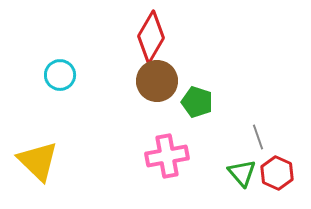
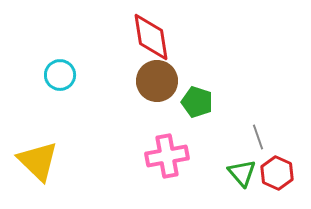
red diamond: rotated 39 degrees counterclockwise
